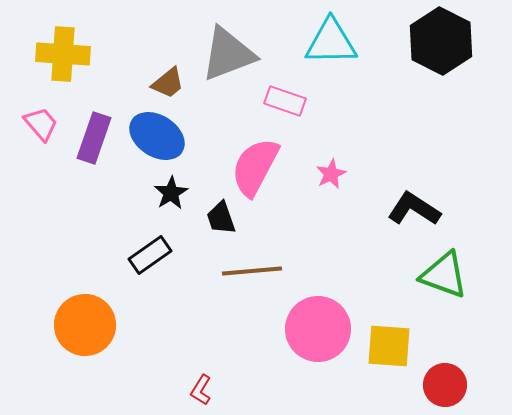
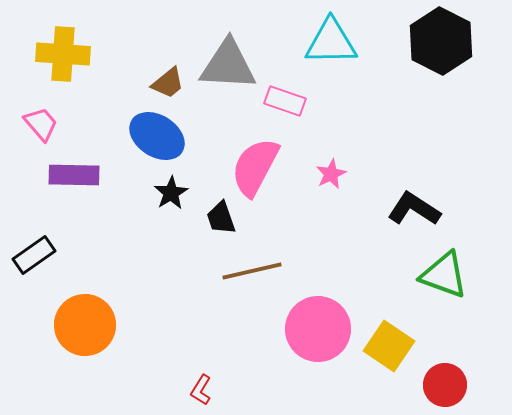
gray triangle: moved 11 px down; rotated 24 degrees clockwise
purple rectangle: moved 20 px left, 37 px down; rotated 72 degrees clockwise
black rectangle: moved 116 px left
brown line: rotated 8 degrees counterclockwise
yellow square: rotated 30 degrees clockwise
